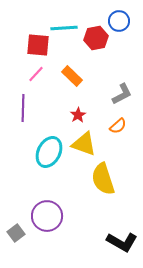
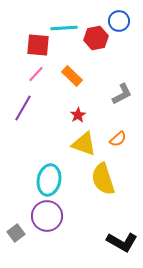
purple line: rotated 28 degrees clockwise
orange semicircle: moved 13 px down
cyan ellipse: moved 28 px down; rotated 16 degrees counterclockwise
